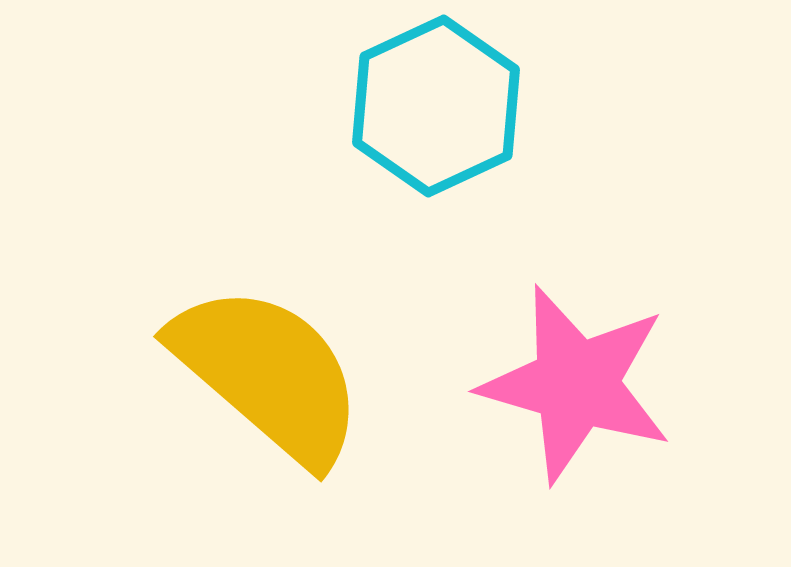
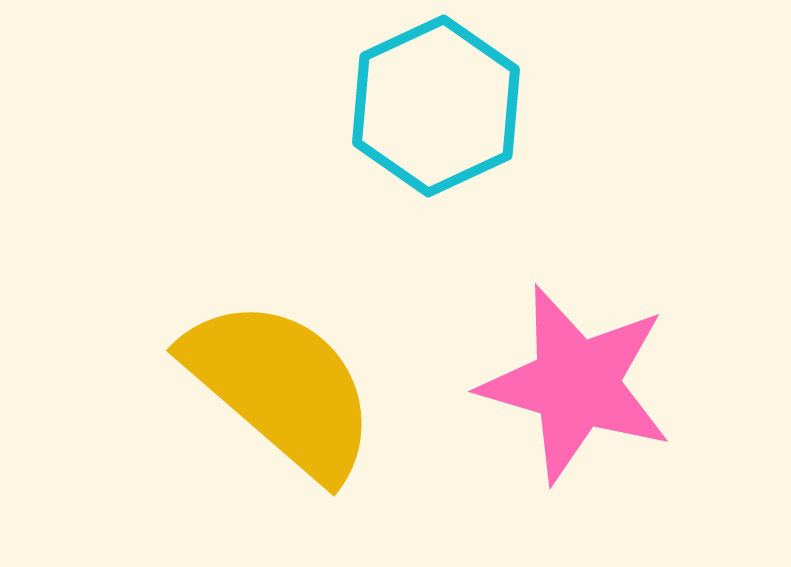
yellow semicircle: moved 13 px right, 14 px down
